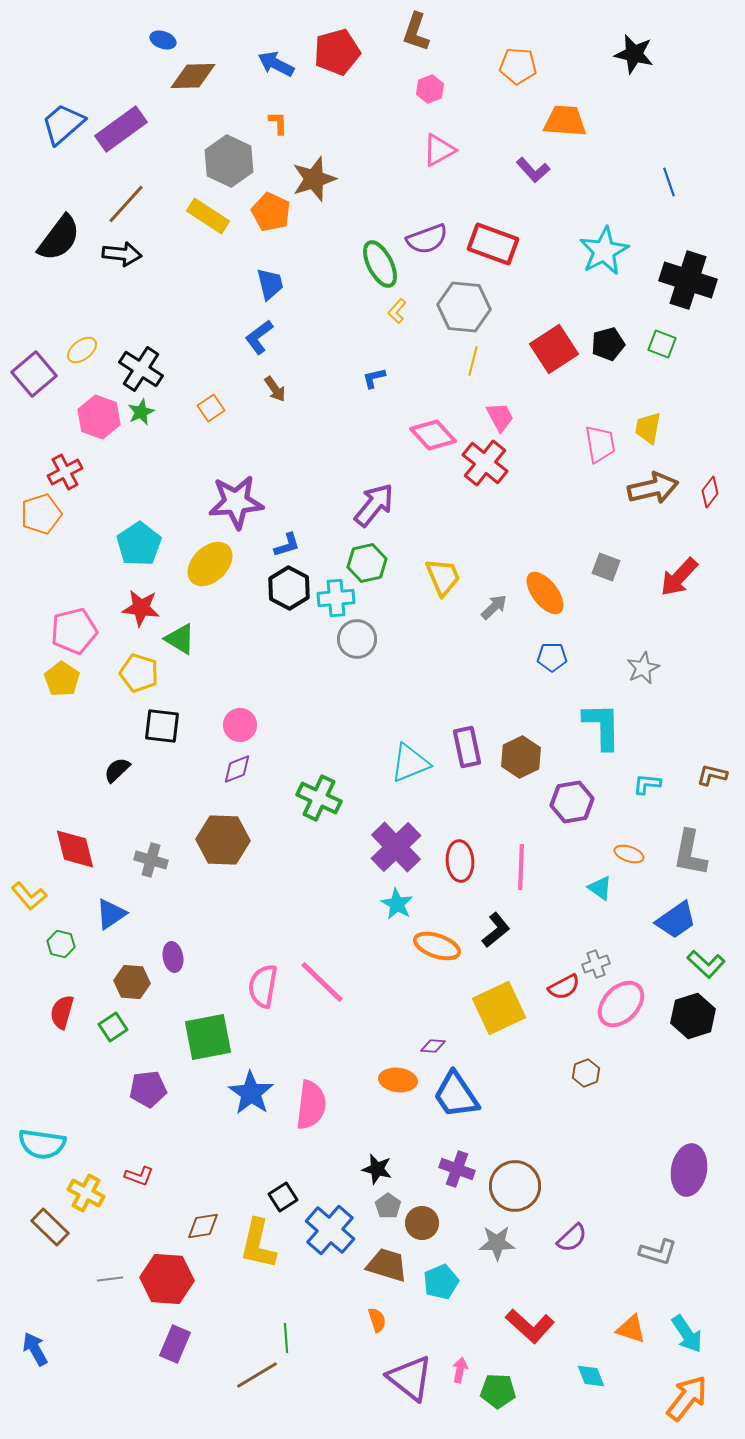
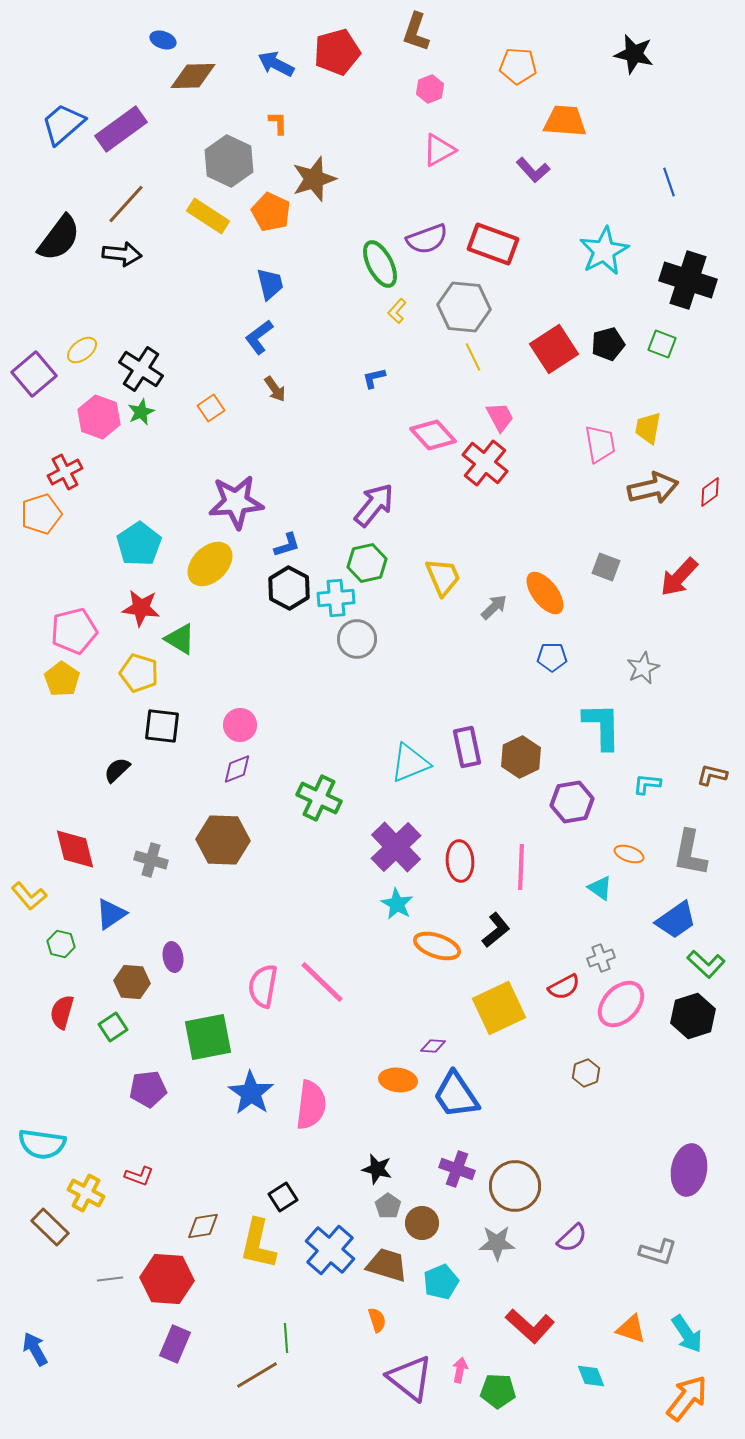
yellow line at (473, 361): moved 4 px up; rotated 40 degrees counterclockwise
red diamond at (710, 492): rotated 16 degrees clockwise
gray cross at (596, 964): moved 5 px right, 6 px up
blue cross at (330, 1230): moved 20 px down
